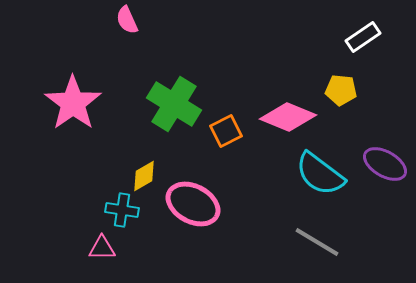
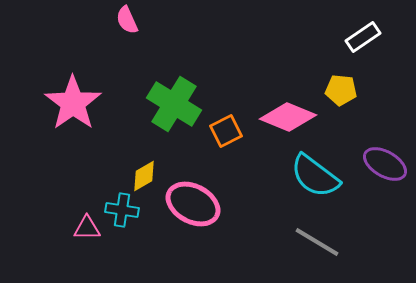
cyan semicircle: moved 5 px left, 2 px down
pink triangle: moved 15 px left, 20 px up
